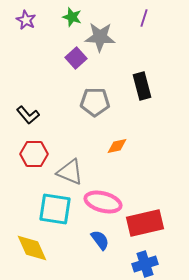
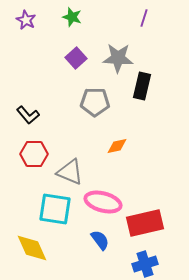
gray star: moved 18 px right, 21 px down
black rectangle: rotated 28 degrees clockwise
